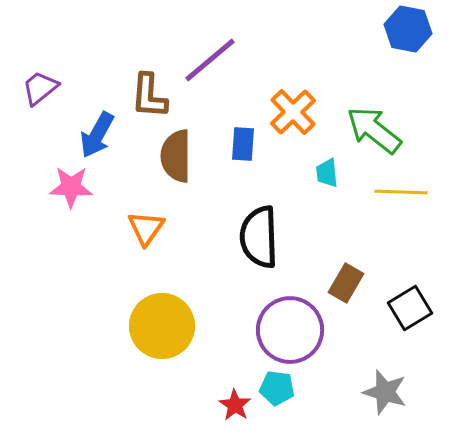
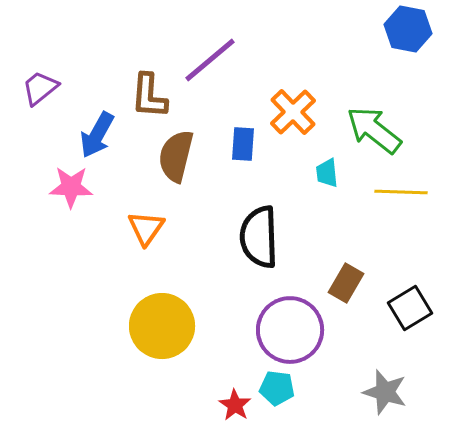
brown semicircle: rotated 14 degrees clockwise
